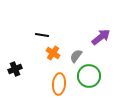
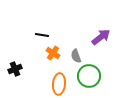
gray semicircle: rotated 56 degrees counterclockwise
